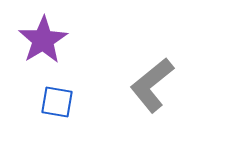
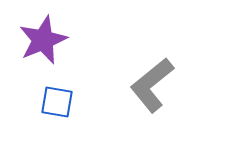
purple star: rotated 9 degrees clockwise
